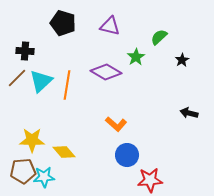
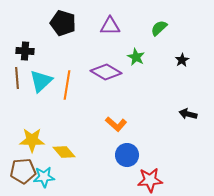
purple triangle: rotated 15 degrees counterclockwise
green semicircle: moved 9 px up
green star: rotated 12 degrees counterclockwise
brown line: rotated 50 degrees counterclockwise
black arrow: moved 1 px left, 1 px down
